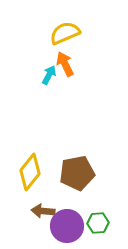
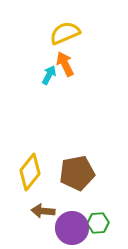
purple circle: moved 5 px right, 2 px down
